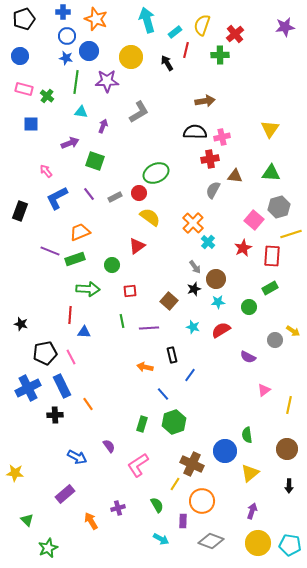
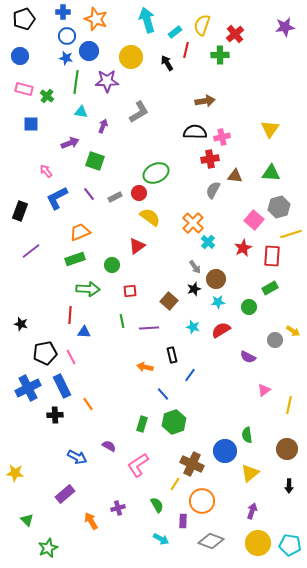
purple line at (50, 251): moved 19 px left; rotated 60 degrees counterclockwise
purple semicircle at (109, 446): rotated 24 degrees counterclockwise
